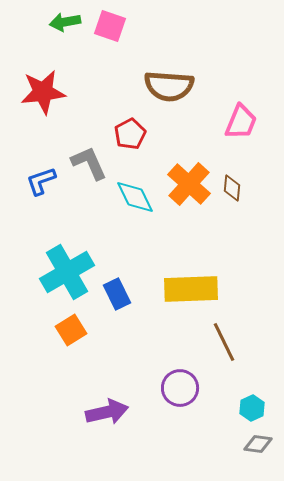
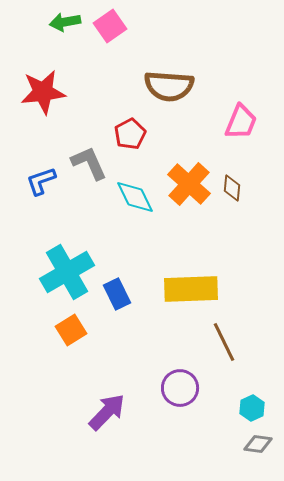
pink square: rotated 36 degrees clockwise
purple arrow: rotated 33 degrees counterclockwise
